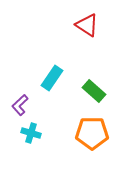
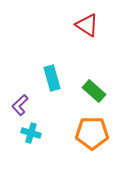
cyan rectangle: rotated 50 degrees counterclockwise
